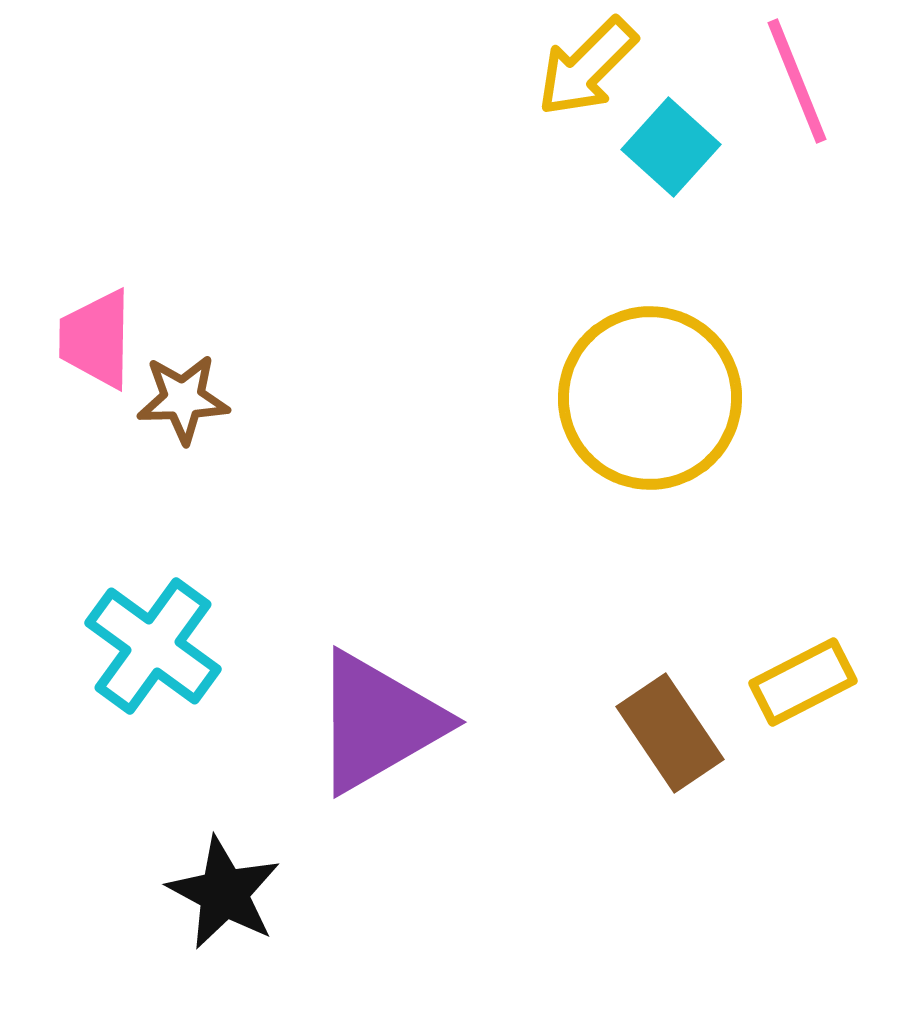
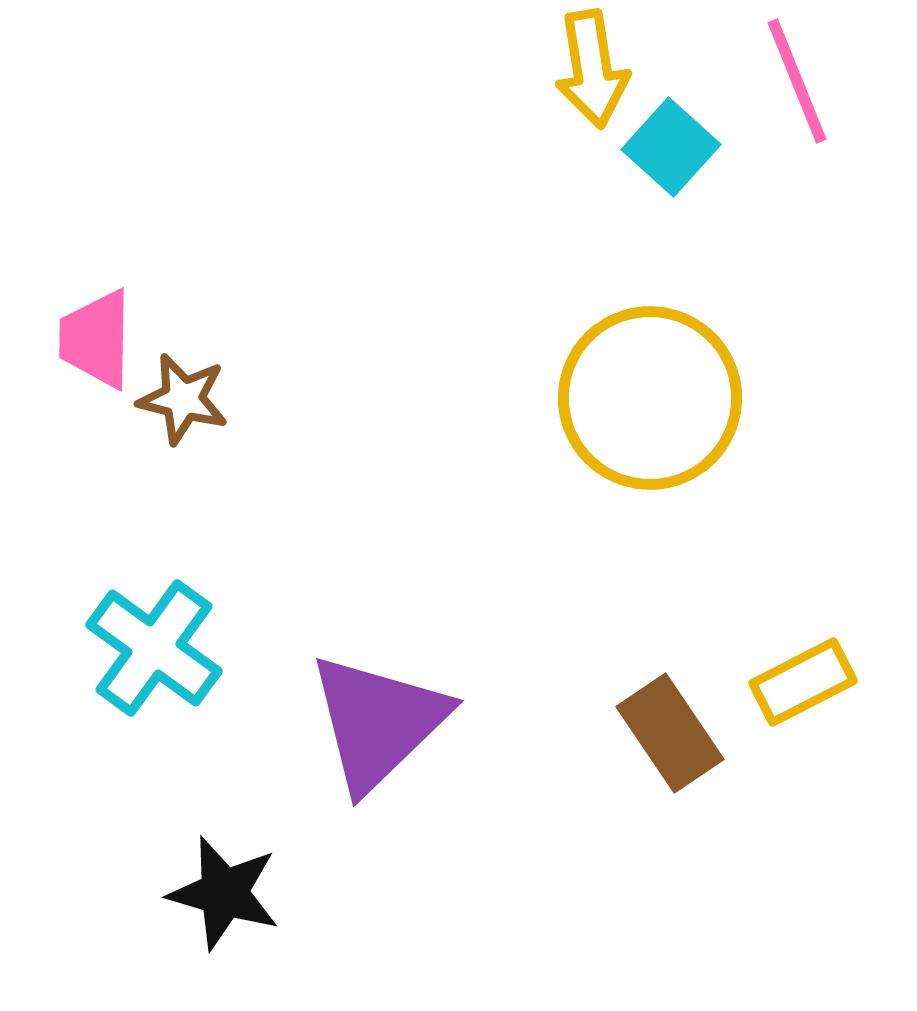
yellow arrow: moved 5 px right, 2 px down; rotated 54 degrees counterclockwise
brown star: rotated 16 degrees clockwise
cyan cross: moved 1 px right, 2 px down
purple triangle: rotated 14 degrees counterclockwise
black star: rotated 12 degrees counterclockwise
